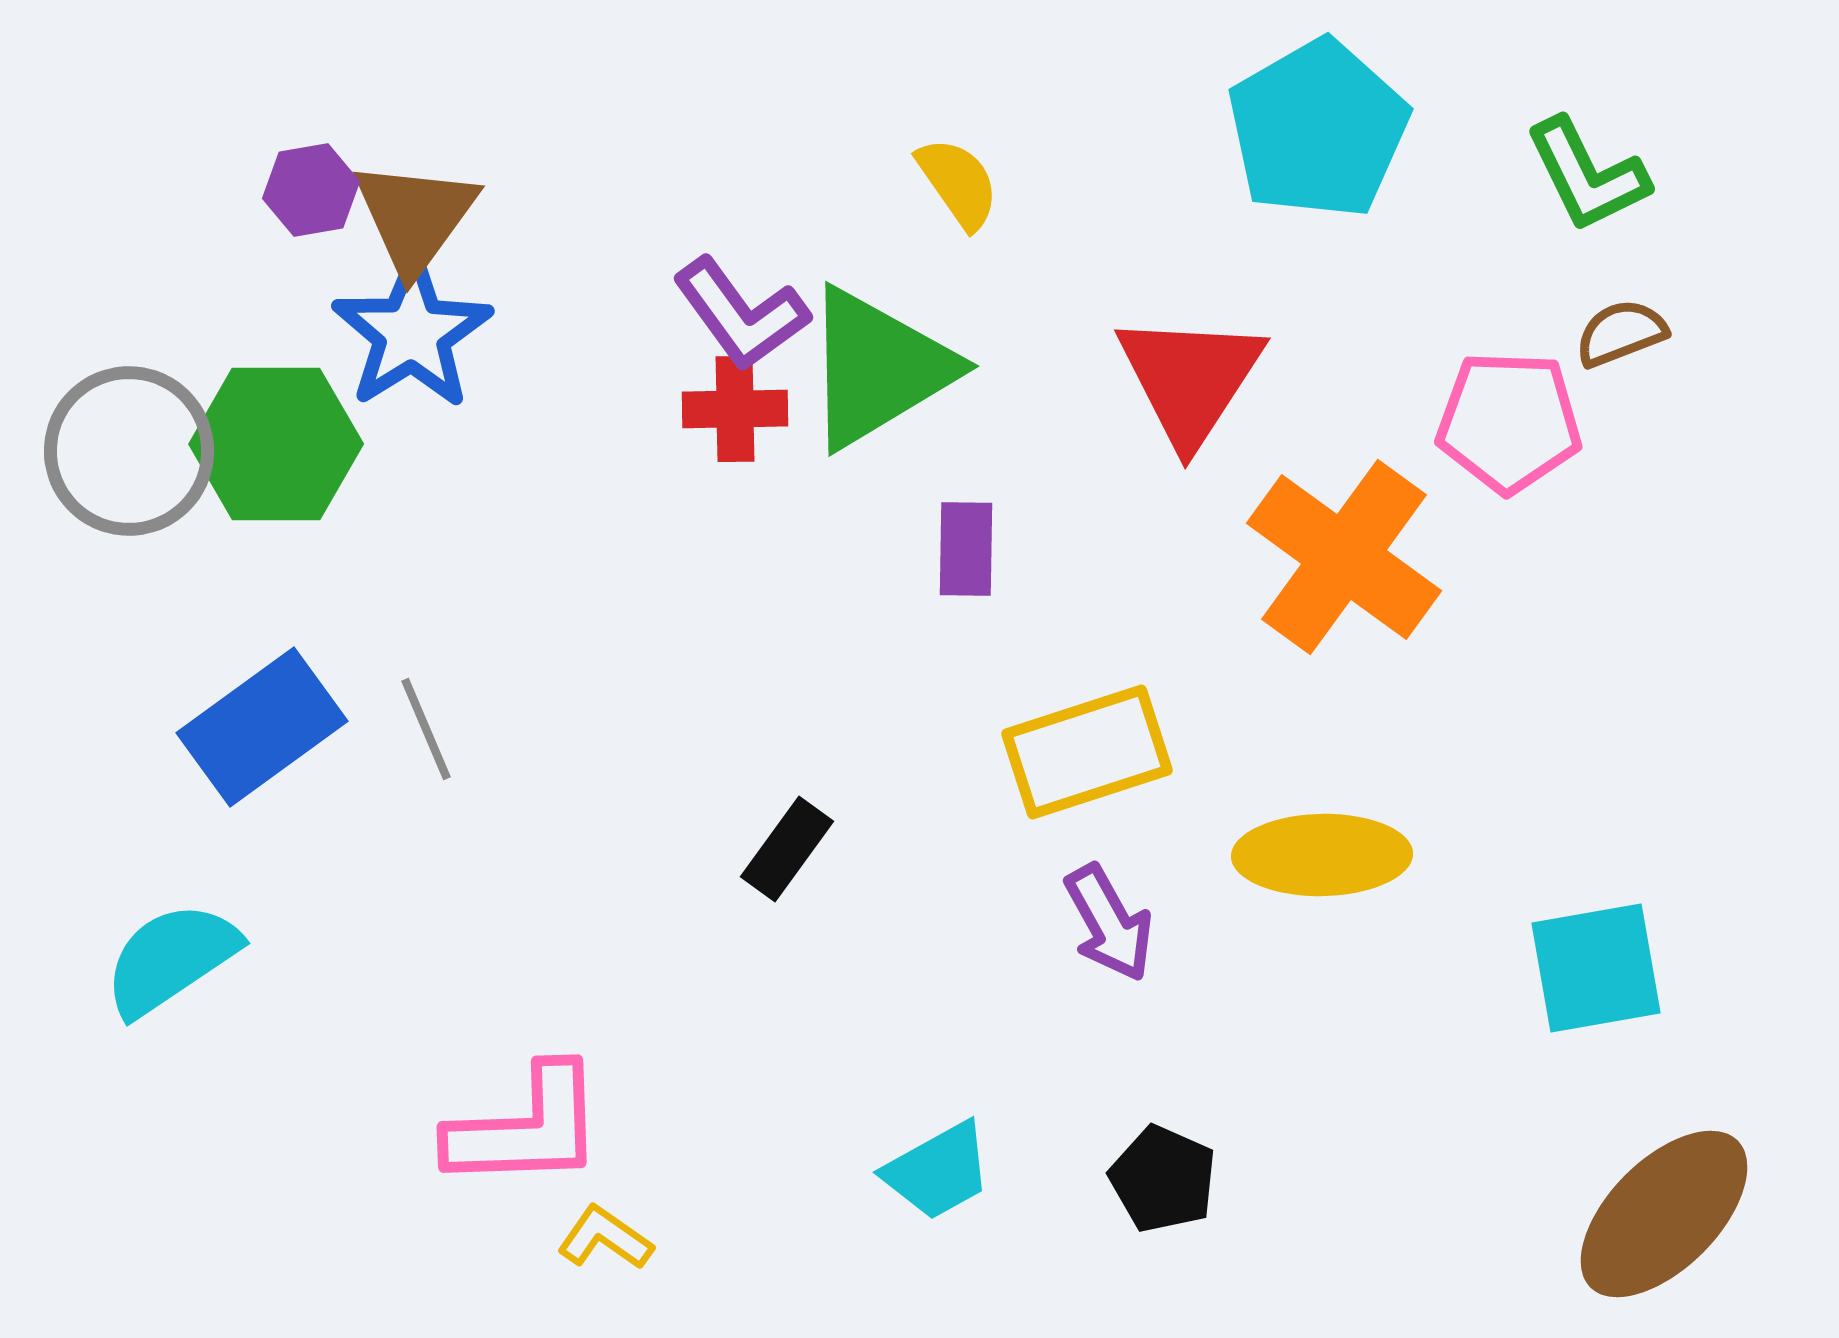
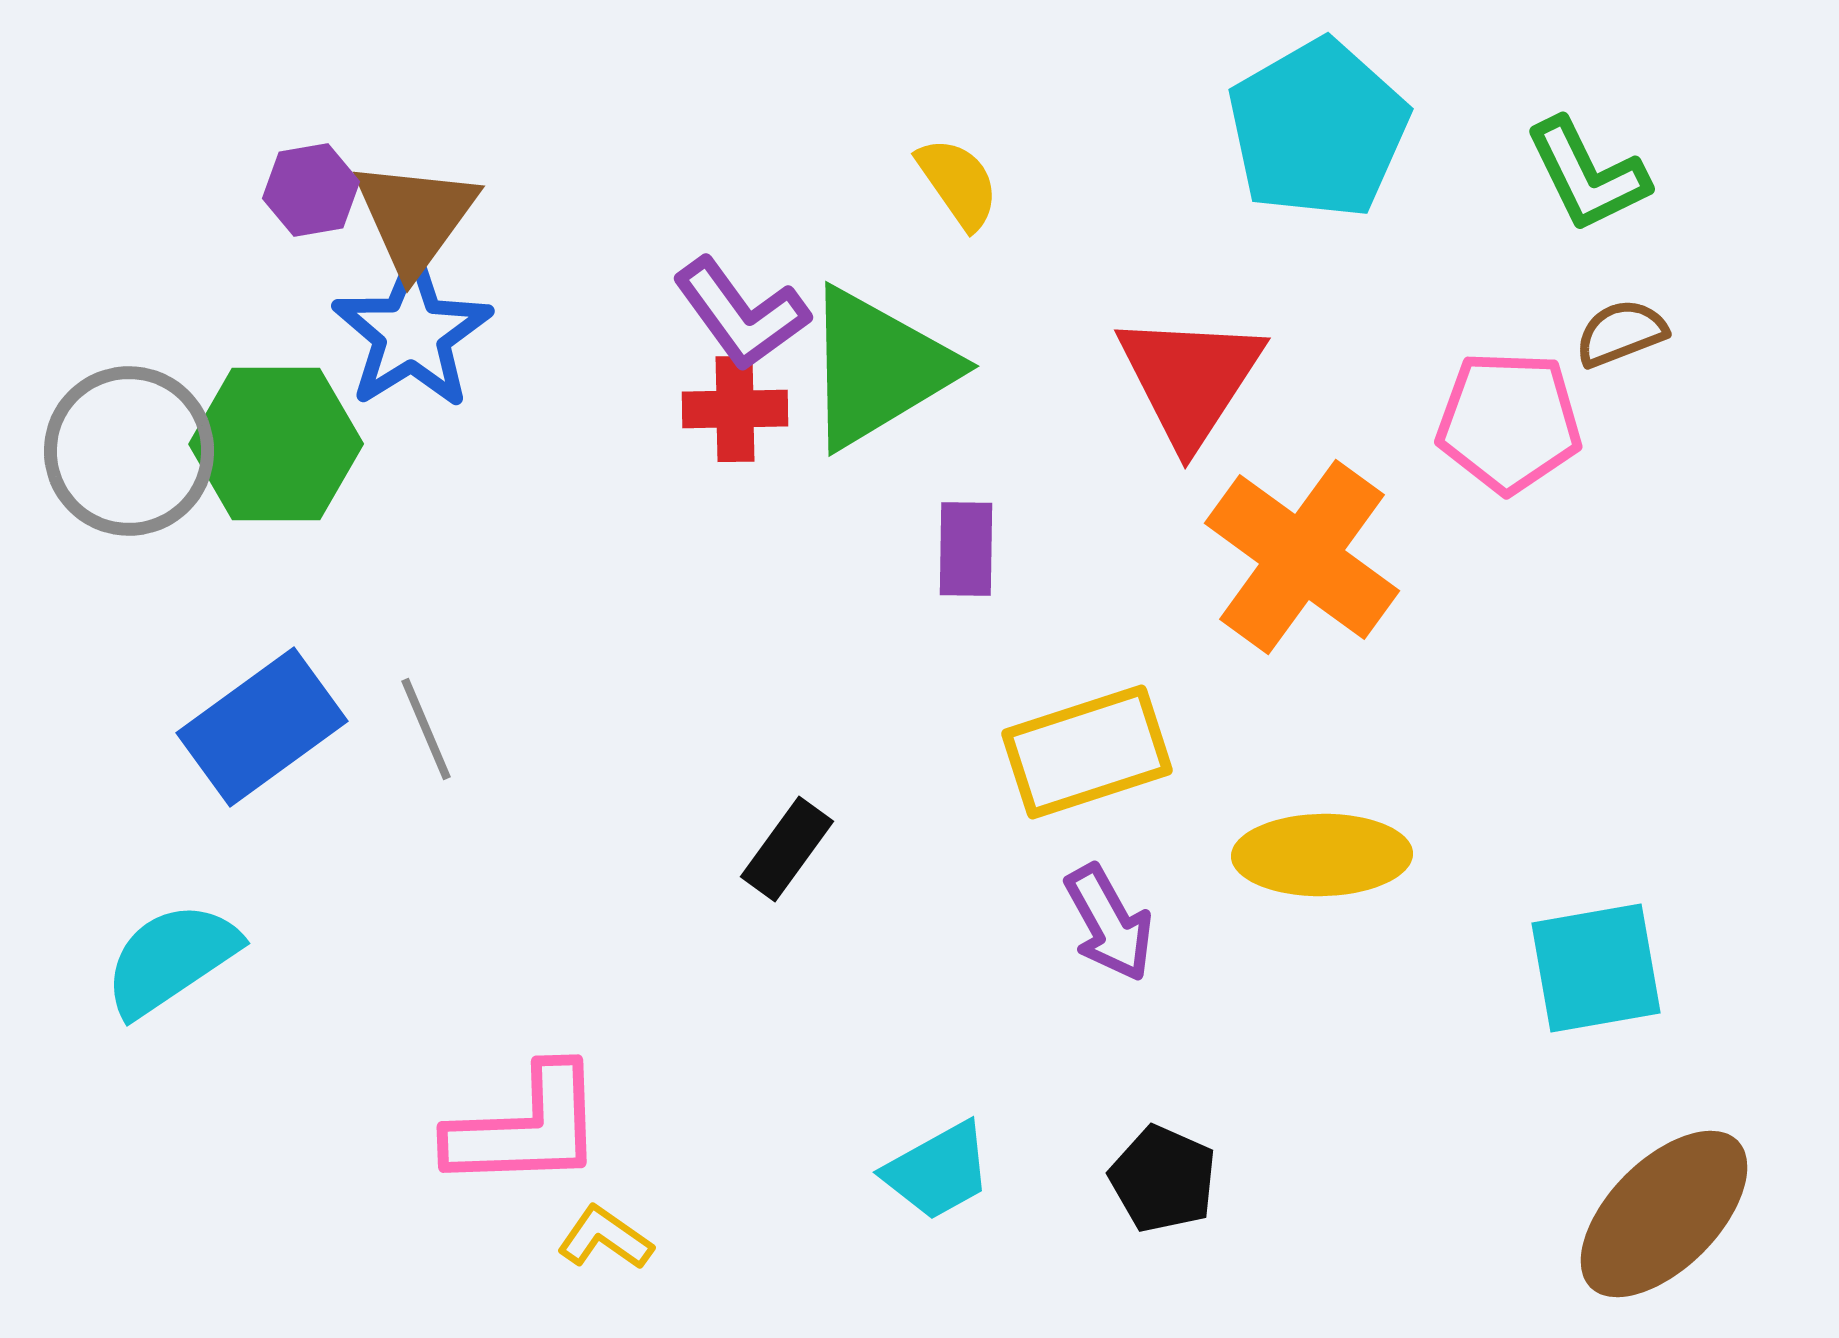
orange cross: moved 42 px left
